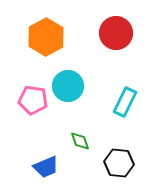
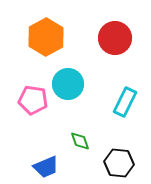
red circle: moved 1 px left, 5 px down
cyan circle: moved 2 px up
